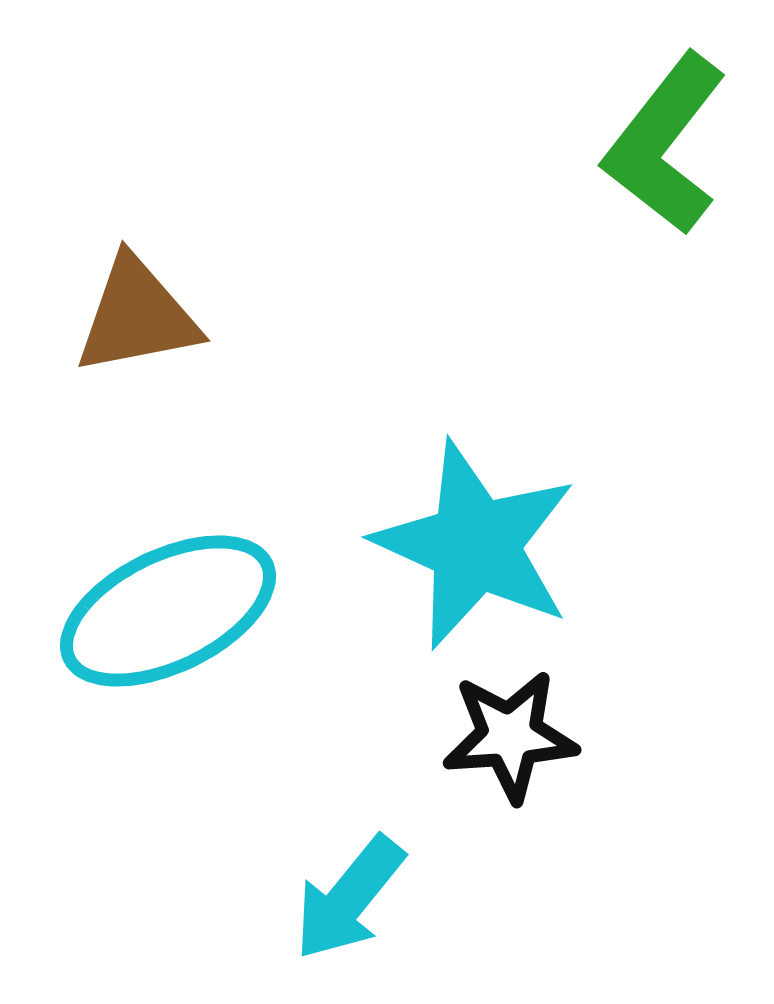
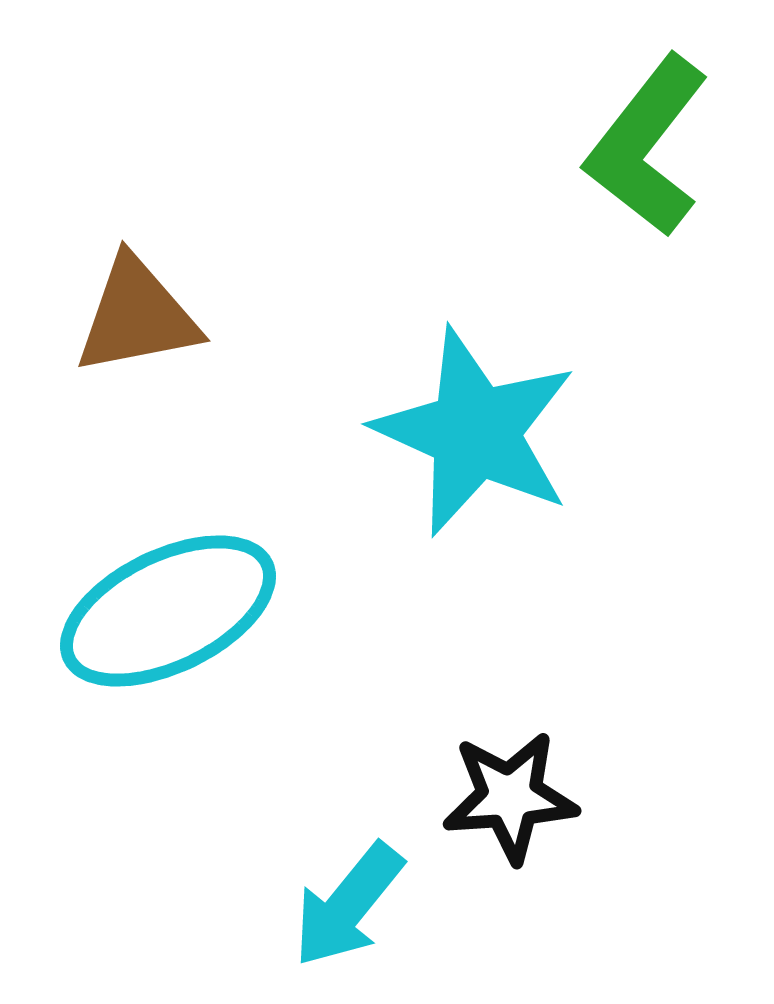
green L-shape: moved 18 px left, 2 px down
cyan star: moved 113 px up
black star: moved 61 px down
cyan arrow: moved 1 px left, 7 px down
